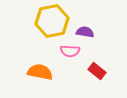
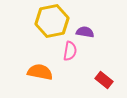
pink semicircle: rotated 84 degrees counterclockwise
red rectangle: moved 7 px right, 9 px down
